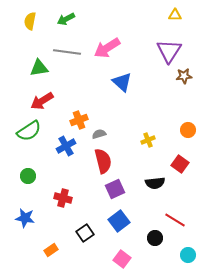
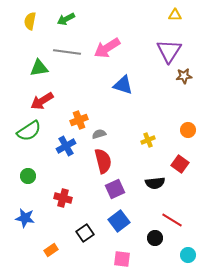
blue triangle: moved 1 px right, 3 px down; rotated 25 degrees counterclockwise
red line: moved 3 px left
pink square: rotated 30 degrees counterclockwise
